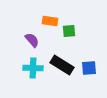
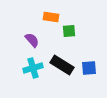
orange rectangle: moved 1 px right, 4 px up
cyan cross: rotated 18 degrees counterclockwise
